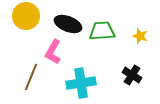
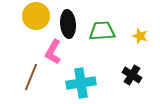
yellow circle: moved 10 px right
black ellipse: rotated 64 degrees clockwise
